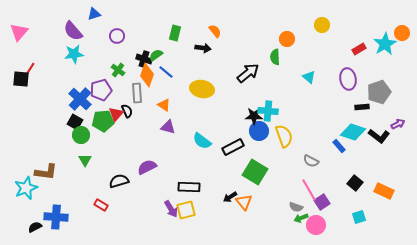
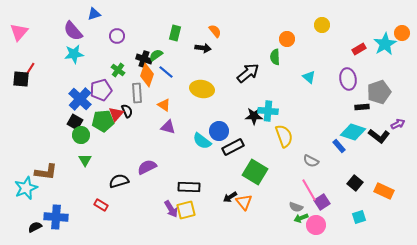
blue circle at (259, 131): moved 40 px left
